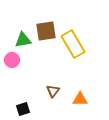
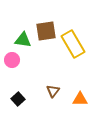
green triangle: rotated 18 degrees clockwise
black square: moved 5 px left, 10 px up; rotated 24 degrees counterclockwise
